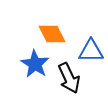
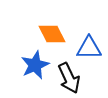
blue triangle: moved 2 px left, 3 px up
blue star: moved 1 px down; rotated 16 degrees clockwise
